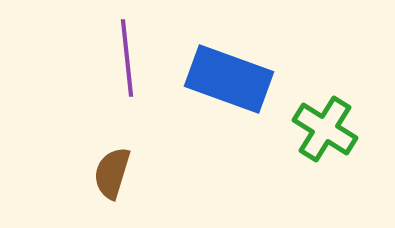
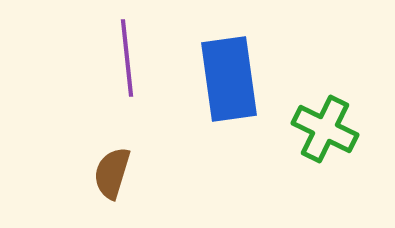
blue rectangle: rotated 62 degrees clockwise
green cross: rotated 6 degrees counterclockwise
